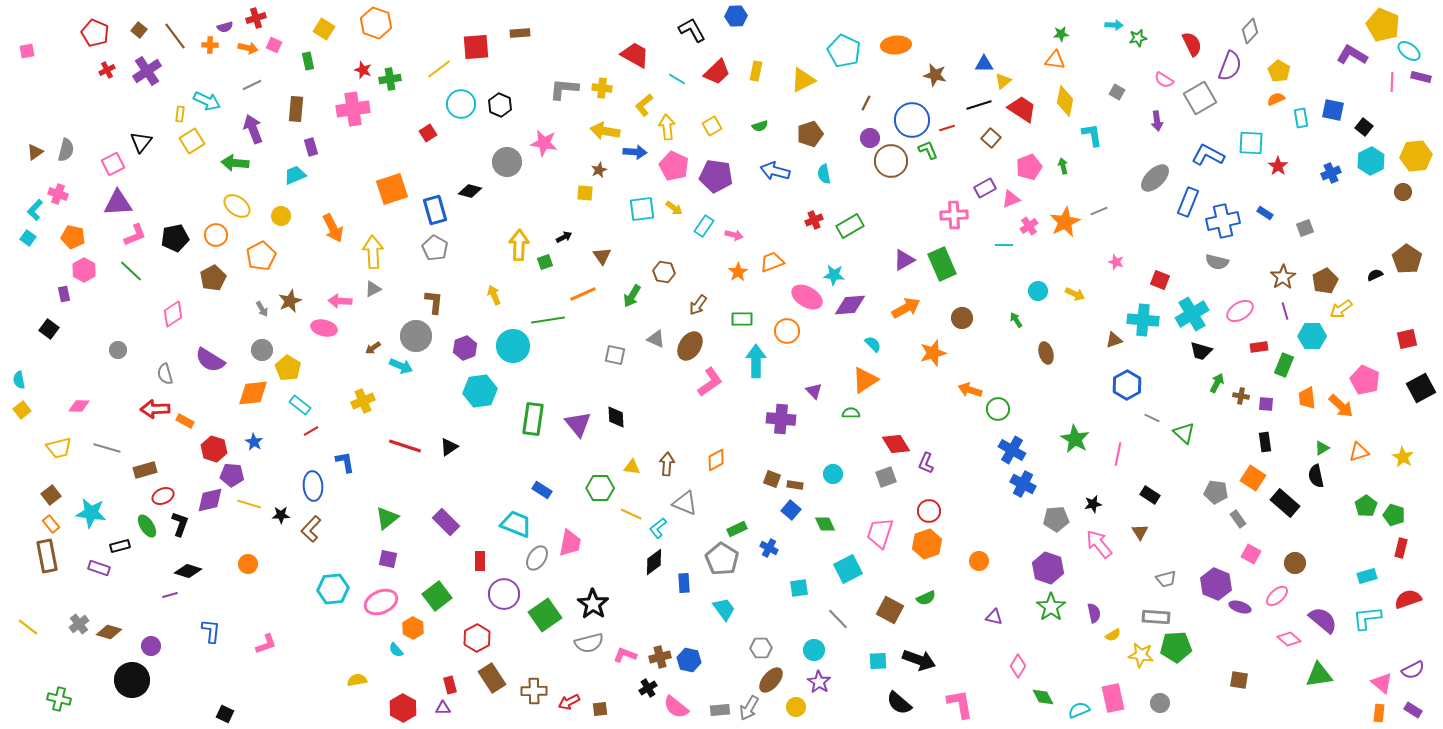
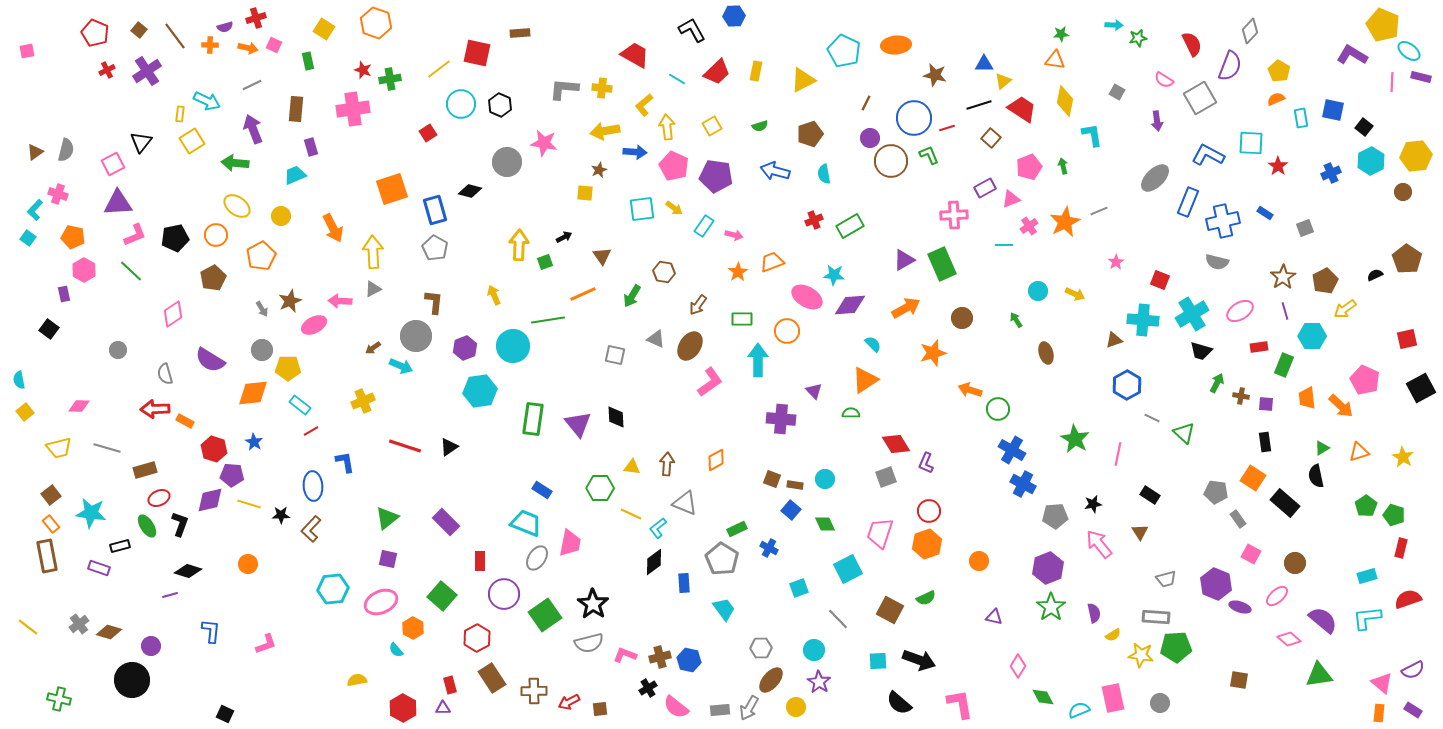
blue hexagon at (736, 16): moved 2 px left
red square at (476, 47): moved 1 px right, 6 px down; rotated 16 degrees clockwise
blue circle at (912, 120): moved 2 px right, 2 px up
yellow arrow at (605, 131): rotated 20 degrees counterclockwise
green L-shape at (928, 150): moved 1 px right, 5 px down
pink star at (1116, 262): rotated 21 degrees clockwise
yellow arrow at (1341, 309): moved 4 px right
pink ellipse at (324, 328): moved 10 px left, 3 px up; rotated 40 degrees counterclockwise
cyan arrow at (756, 361): moved 2 px right, 1 px up
yellow pentagon at (288, 368): rotated 30 degrees counterclockwise
yellow square at (22, 410): moved 3 px right, 2 px down
cyan circle at (833, 474): moved 8 px left, 5 px down
red ellipse at (163, 496): moved 4 px left, 2 px down
gray pentagon at (1056, 519): moved 1 px left, 3 px up
cyan trapezoid at (516, 524): moved 10 px right, 1 px up
purple hexagon at (1048, 568): rotated 20 degrees clockwise
cyan square at (799, 588): rotated 12 degrees counterclockwise
green square at (437, 596): moved 5 px right; rotated 12 degrees counterclockwise
